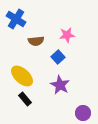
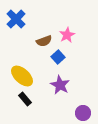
blue cross: rotated 12 degrees clockwise
pink star: rotated 21 degrees counterclockwise
brown semicircle: moved 8 px right; rotated 14 degrees counterclockwise
